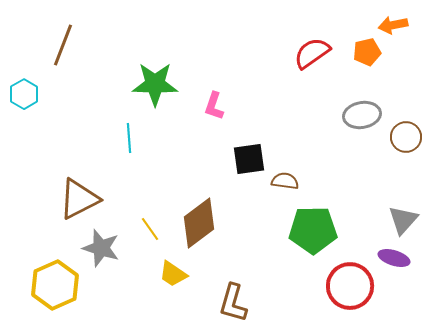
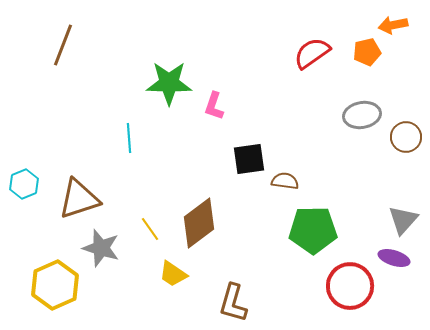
green star: moved 14 px right, 1 px up
cyan hexagon: moved 90 px down; rotated 8 degrees clockwise
brown triangle: rotated 9 degrees clockwise
